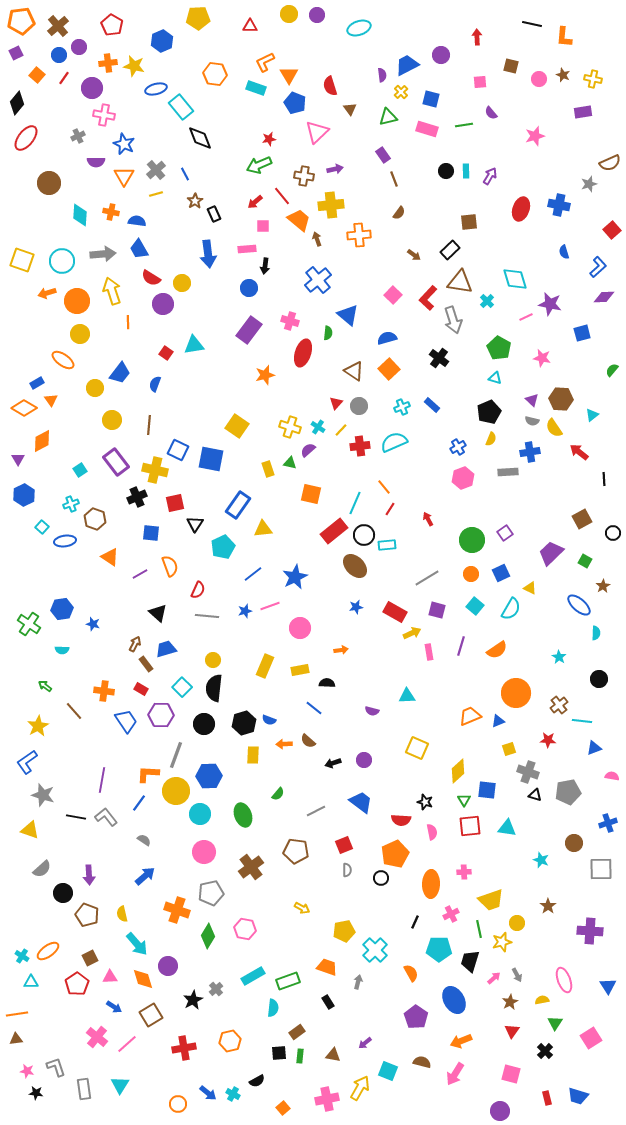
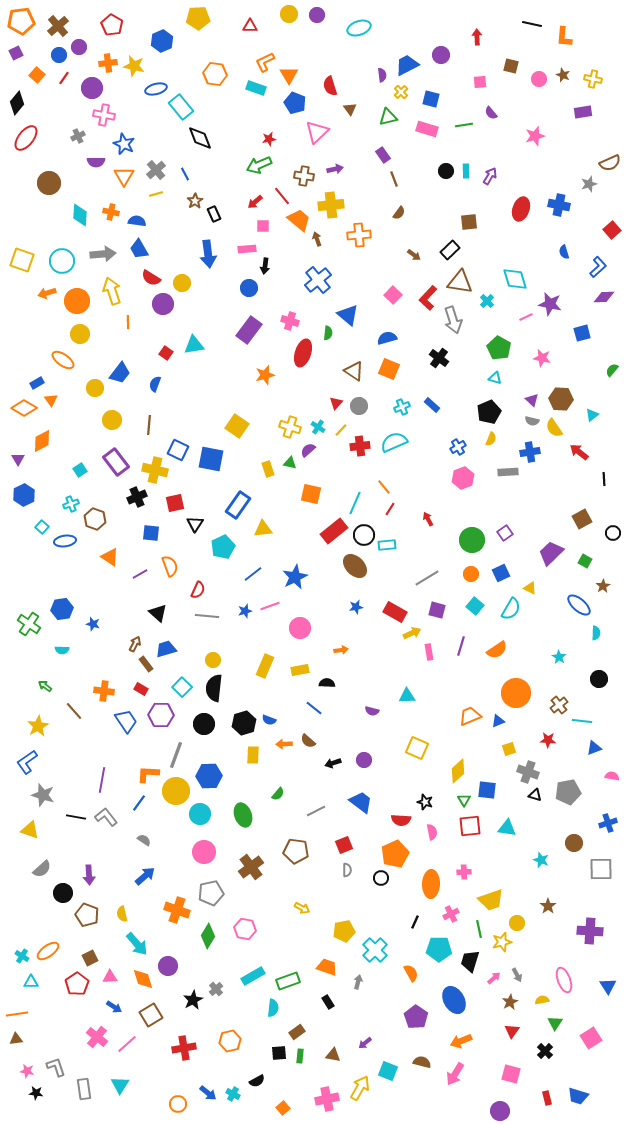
orange square at (389, 369): rotated 25 degrees counterclockwise
